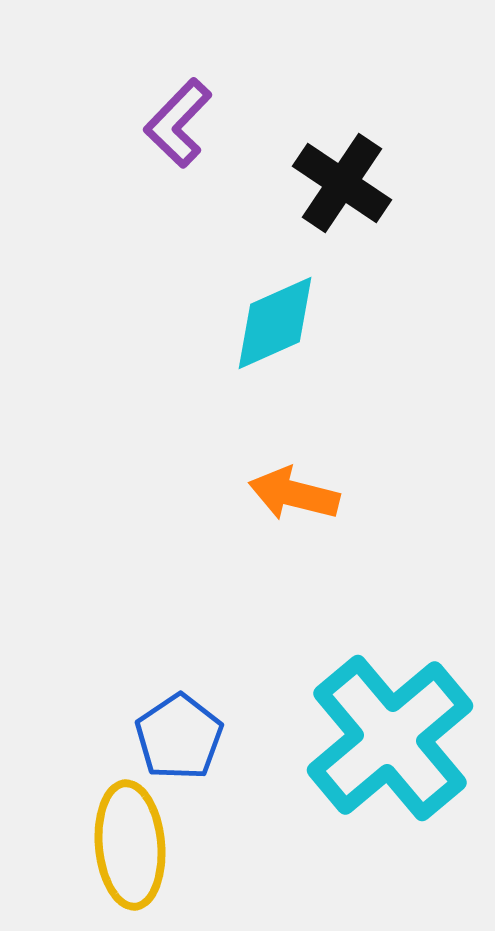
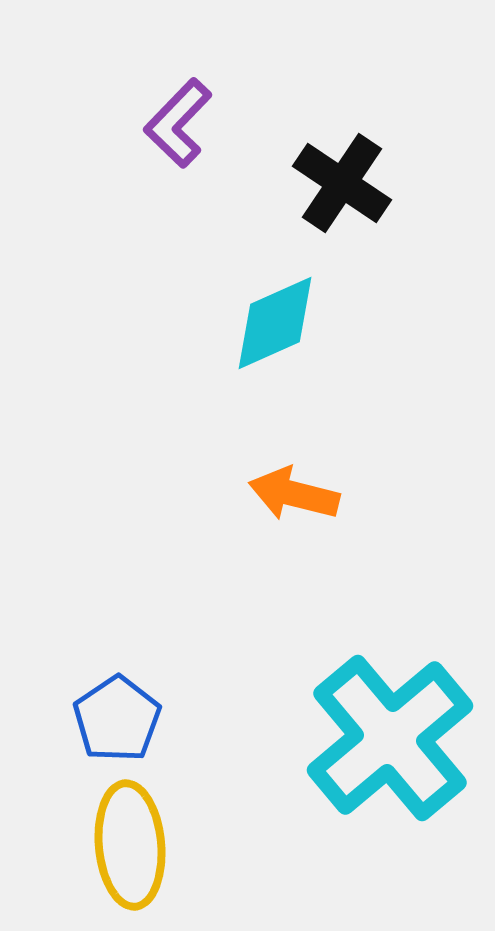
blue pentagon: moved 62 px left, 18 px up
